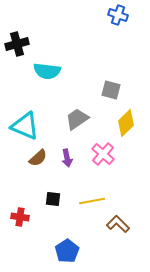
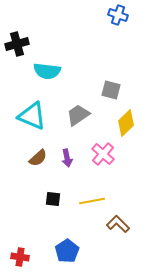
gray trapezoid: moved 1 px right, 4 px up
cyan triangle: moved 7 px right, 10 px up
red cross: moved 40 px down
